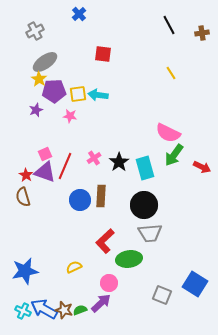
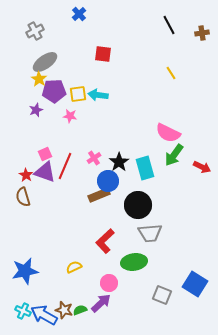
brown rectangle: moved 2 px left, 1 px up; rotated 65 degrees clockwise
blue circle: moved 28 px right, 19 px up
black circle: moved 6 px left
green ellipse: moved 5 px right, 3 px down
blue arrow: moved 6 px down
